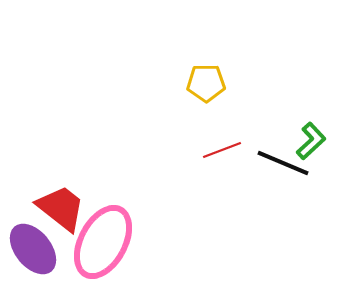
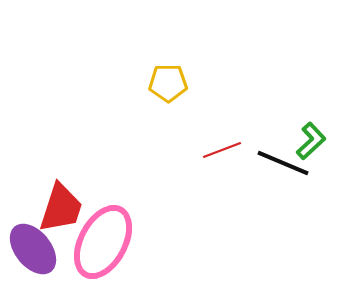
yellow pentagon: moved 38 px left
red trapezoid: rotated 70 degrees clockwise
